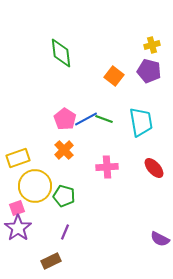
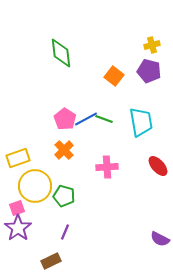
red ellipse: moved 4 px right, 2 px up
